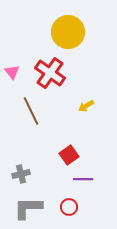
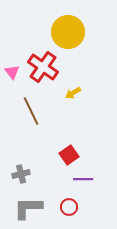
red cross: moved 7 px left, 6 px up
yellow arrow: moved 13 px left, 13 px up
